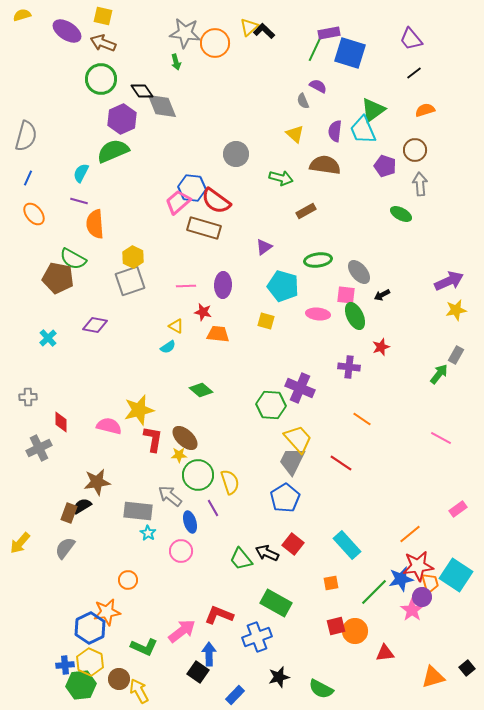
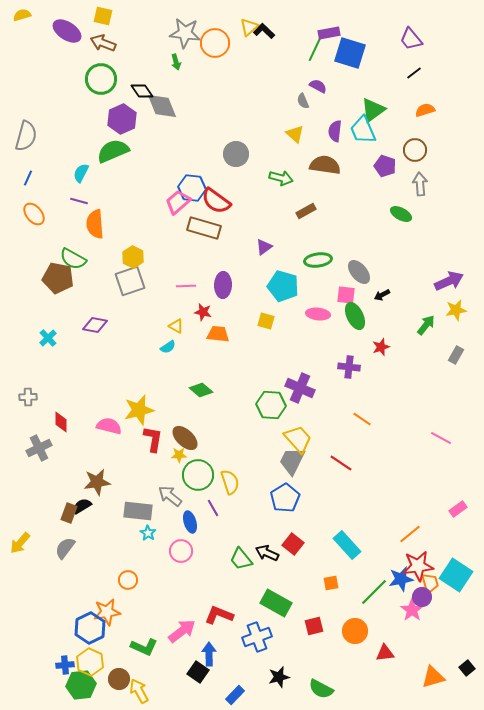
green arrow at (439, 374): moved 13 px left, 49 px up
red square at (336, 626): moved 22 px left
